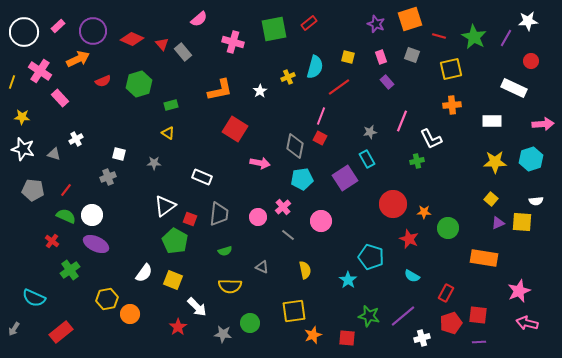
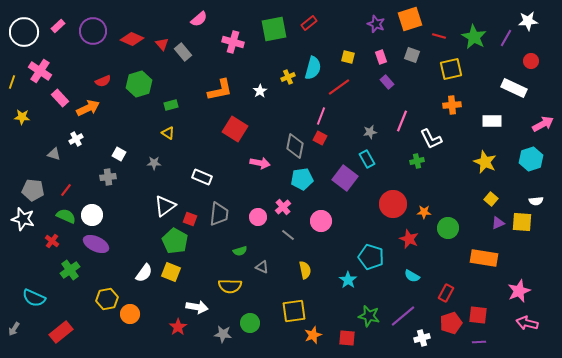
orange arrow at (78, 59): moved 10 px right, 49 px down
cyan semicircle at (315, 67): moved 2 px left, 1 px down
pink arrow at (543, 124): rotated 25 degrees counterclockwise
white star at (23, 149): moved 70 px down
white square at (119, 154): rotated 16 degrees clockwise
yellow star at (495, 162): moved 10 px left; rotated 25 degrees clockwise
gray cross at (108, 177): rotated 14 degrees clockwise
purple square at (345, 178): rotated 20 degrees counterclockwise
green semicircle at (225, 251): moved 15 px right
yellow square at (173, 280): moved 2 px left, 8 px up
white arrow at (197, 307): rotated 35 degrees counterclockwise
